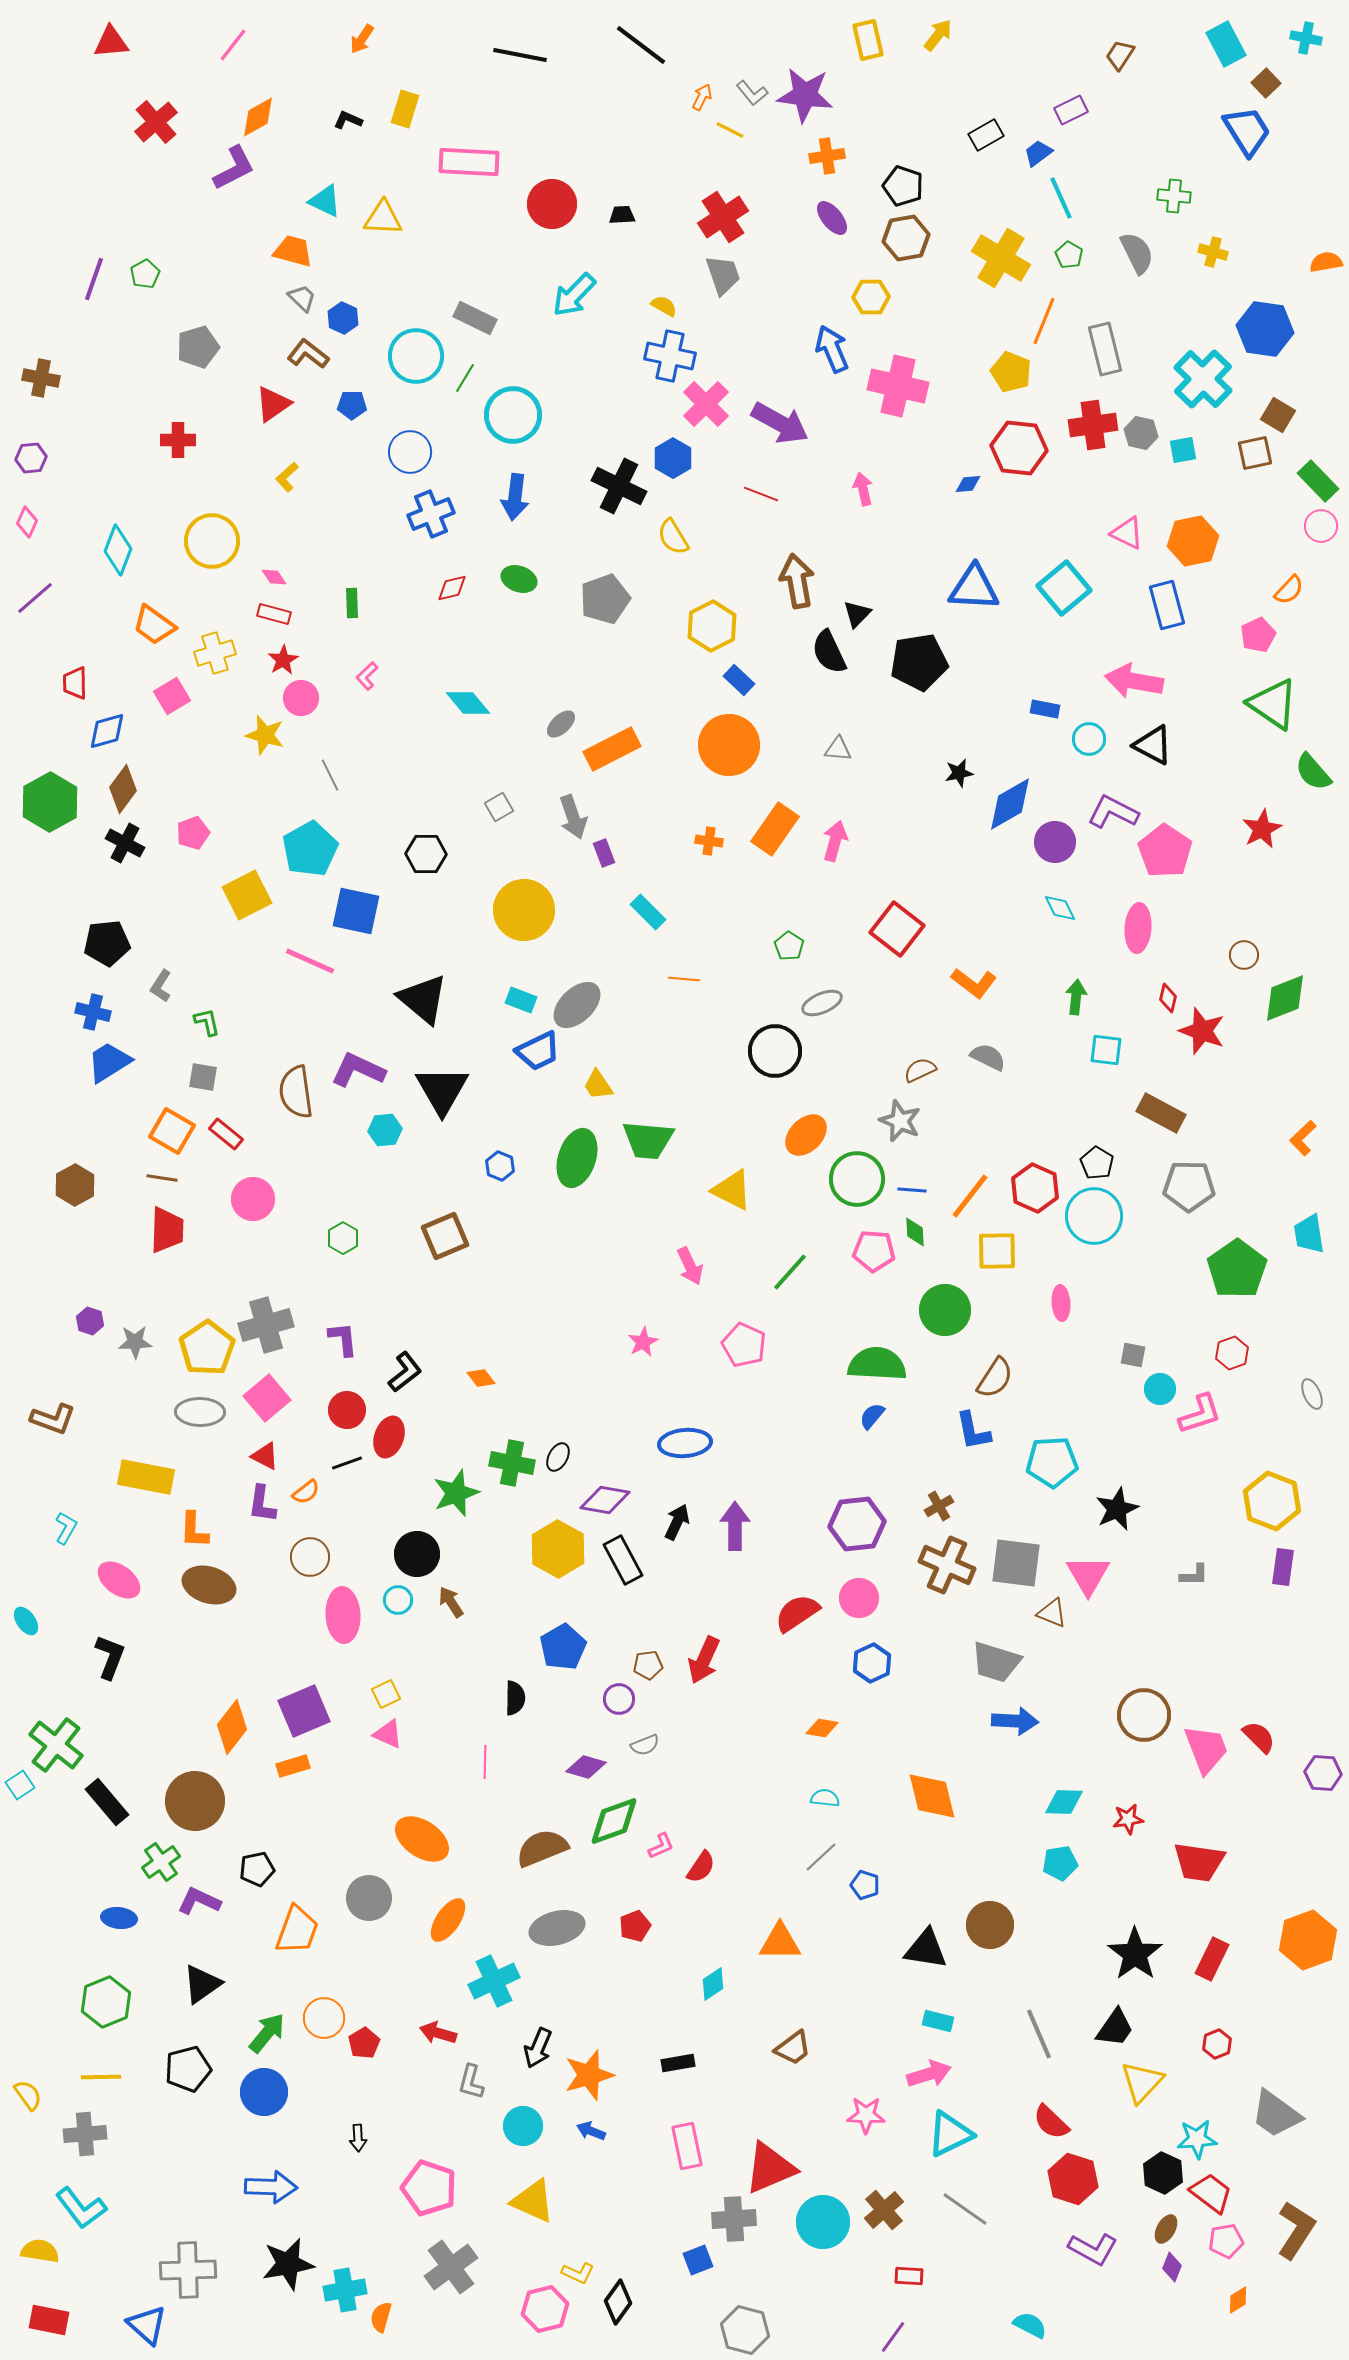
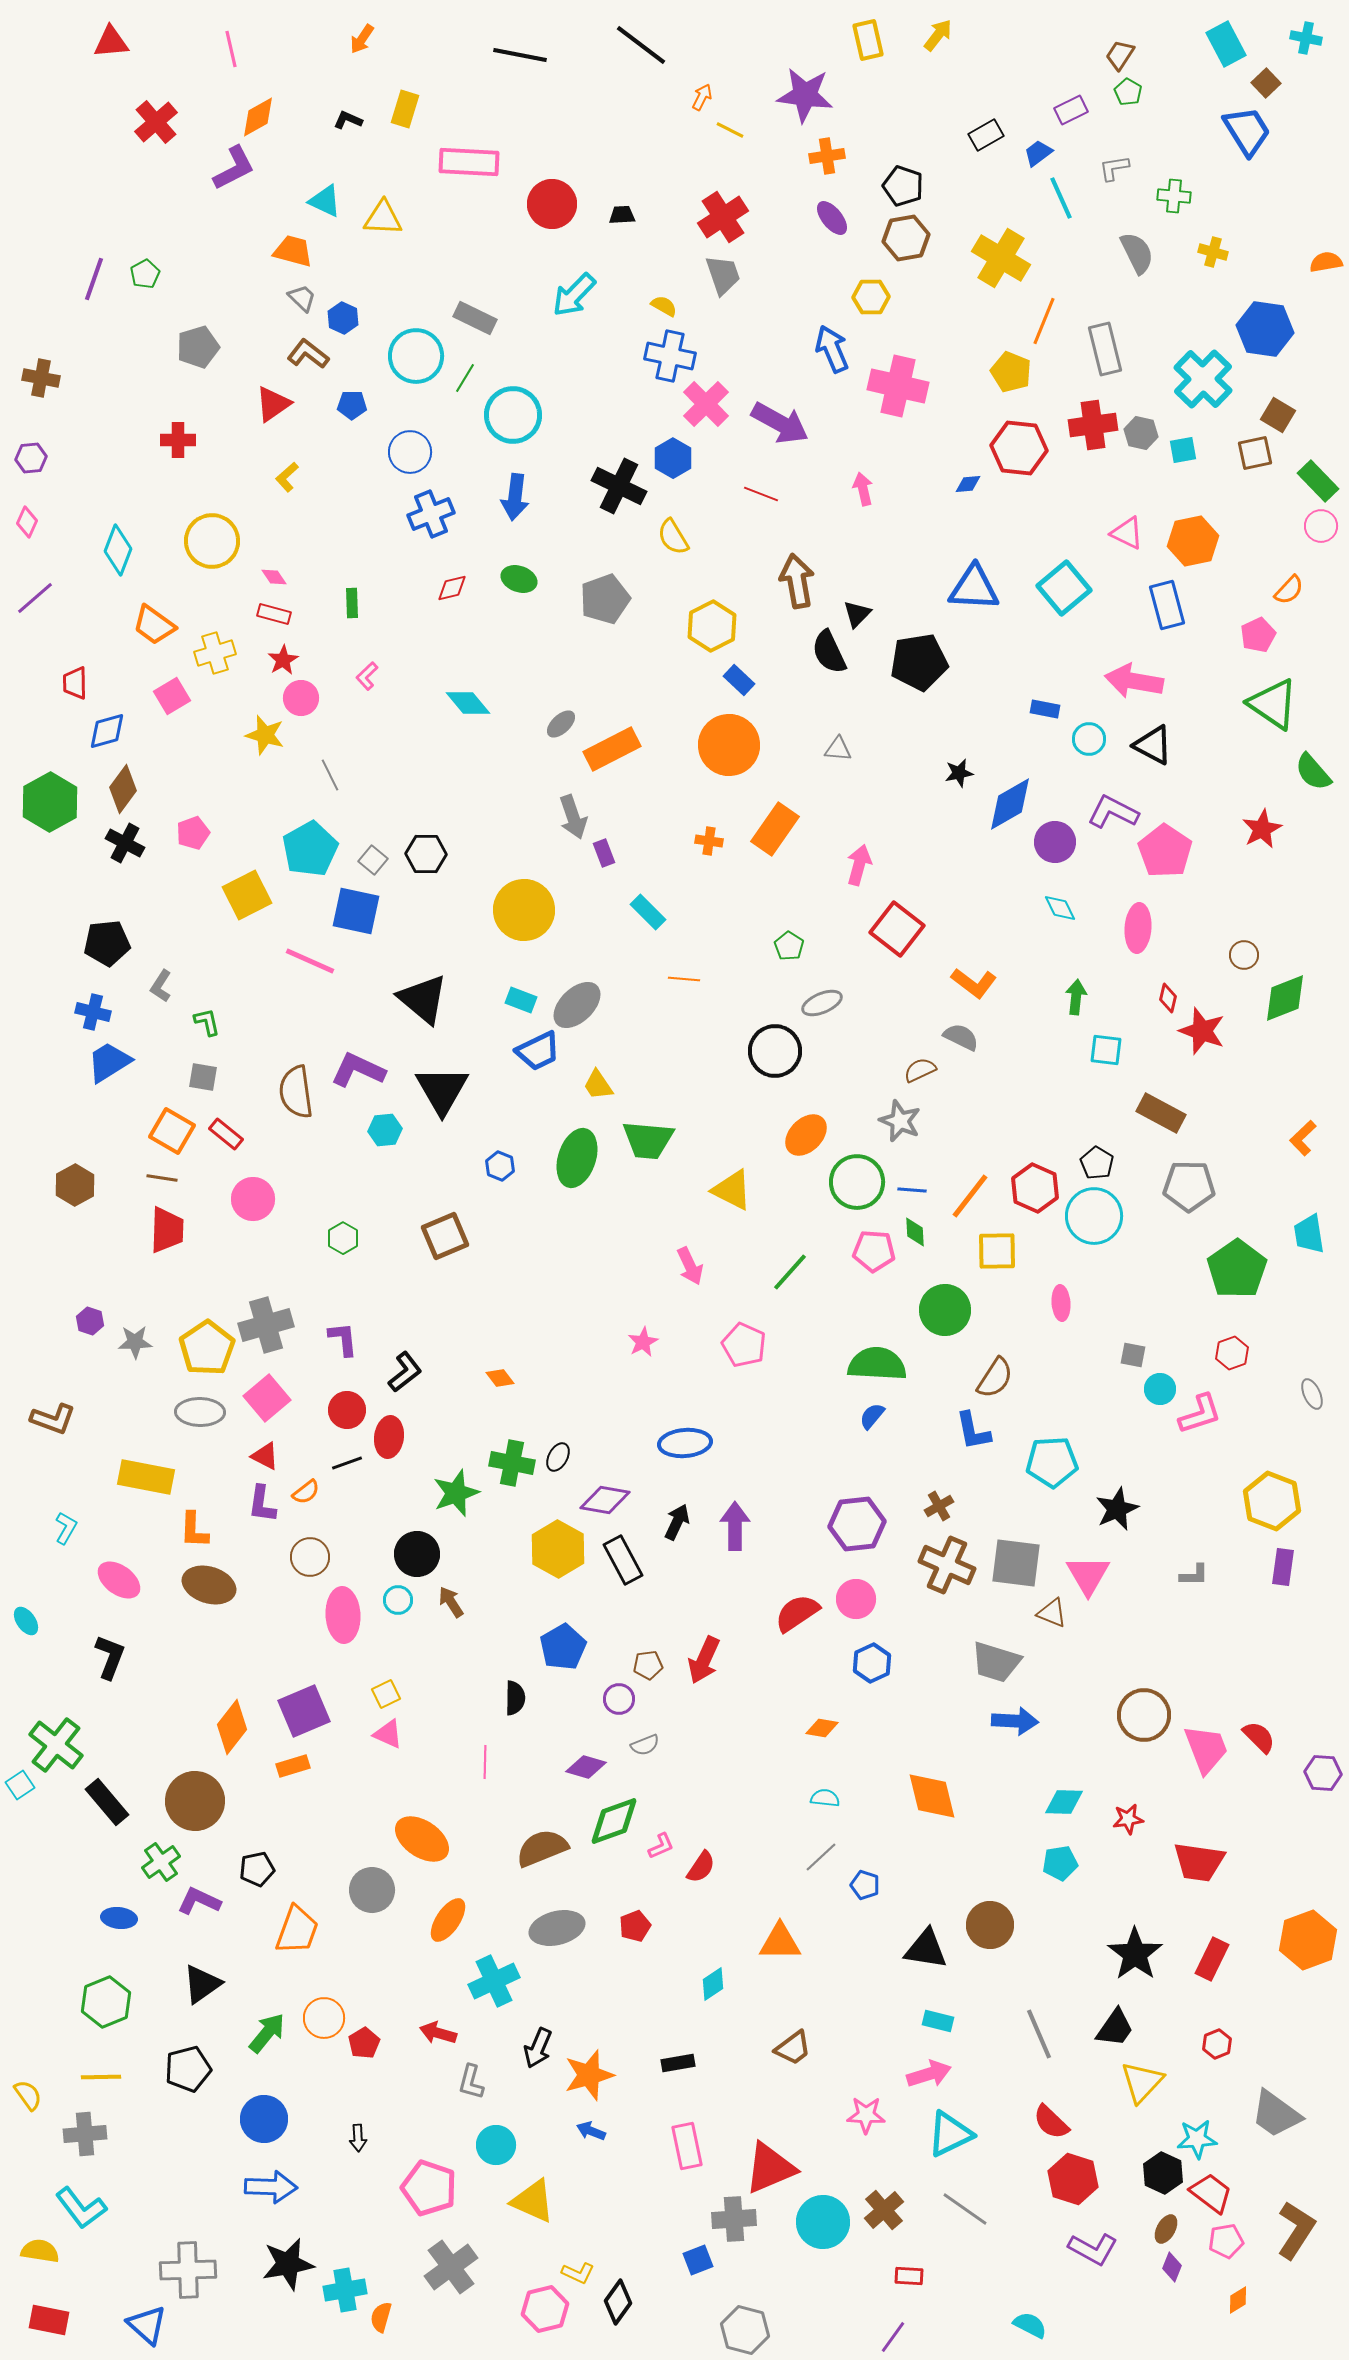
pink line at (233, 45): moved 2 px left, 4 px down; rotated 51 degrees counterclockwise
gray L-shape at (752, 93): moved 362 px right, 75 px down; rotated 120 degrees clockwise
green pentagon at (1069, 255): moved 59 px right, 163 px up
gray square at (499, 807): moved 126 px left, 53 px down; rotated 20 degrees counterclockwise
pink arrow at (835, 841): moved 24 px right, 24 px down
gray semicircle at (988, 1057): moved 27 px left, 20 px up
green circle at (857, 1179): moved 3 px down
orange diamond at (481, 1378): moved 19 px right
red ellipse at (389, 1437): rotated 12 degrees counterclockwise
pink circle at (859, 1598): moved 3 px left, 1 px down
gray circle at (369, 1898): moved 3 px right, 8 px up
blue circle at (264, 2092): moved 27 px down
cyan circle at (523, 2126): moved 27 px left, 19 px down
